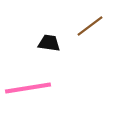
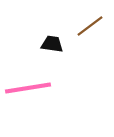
black trapezoid: moved 3 px right, 1 px down
